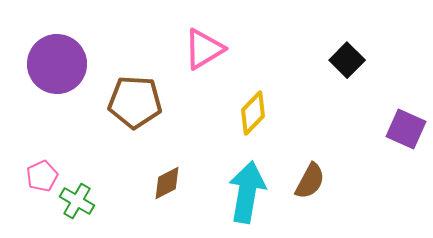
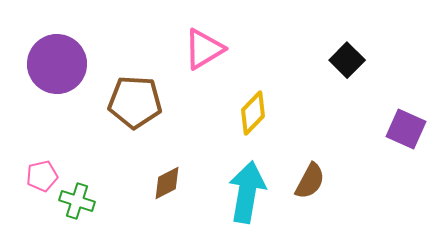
pink pentagon: rotated 12 degrees clockwise
green cross: rotated 12 degrees counterclockwise
